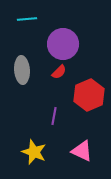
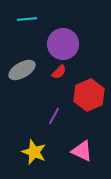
gray ellipse: rotated 64 degrees clockwise
purple line: rotated 18 degrees clockwise
